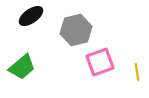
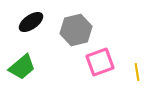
black ellipse: moved 6 px down
